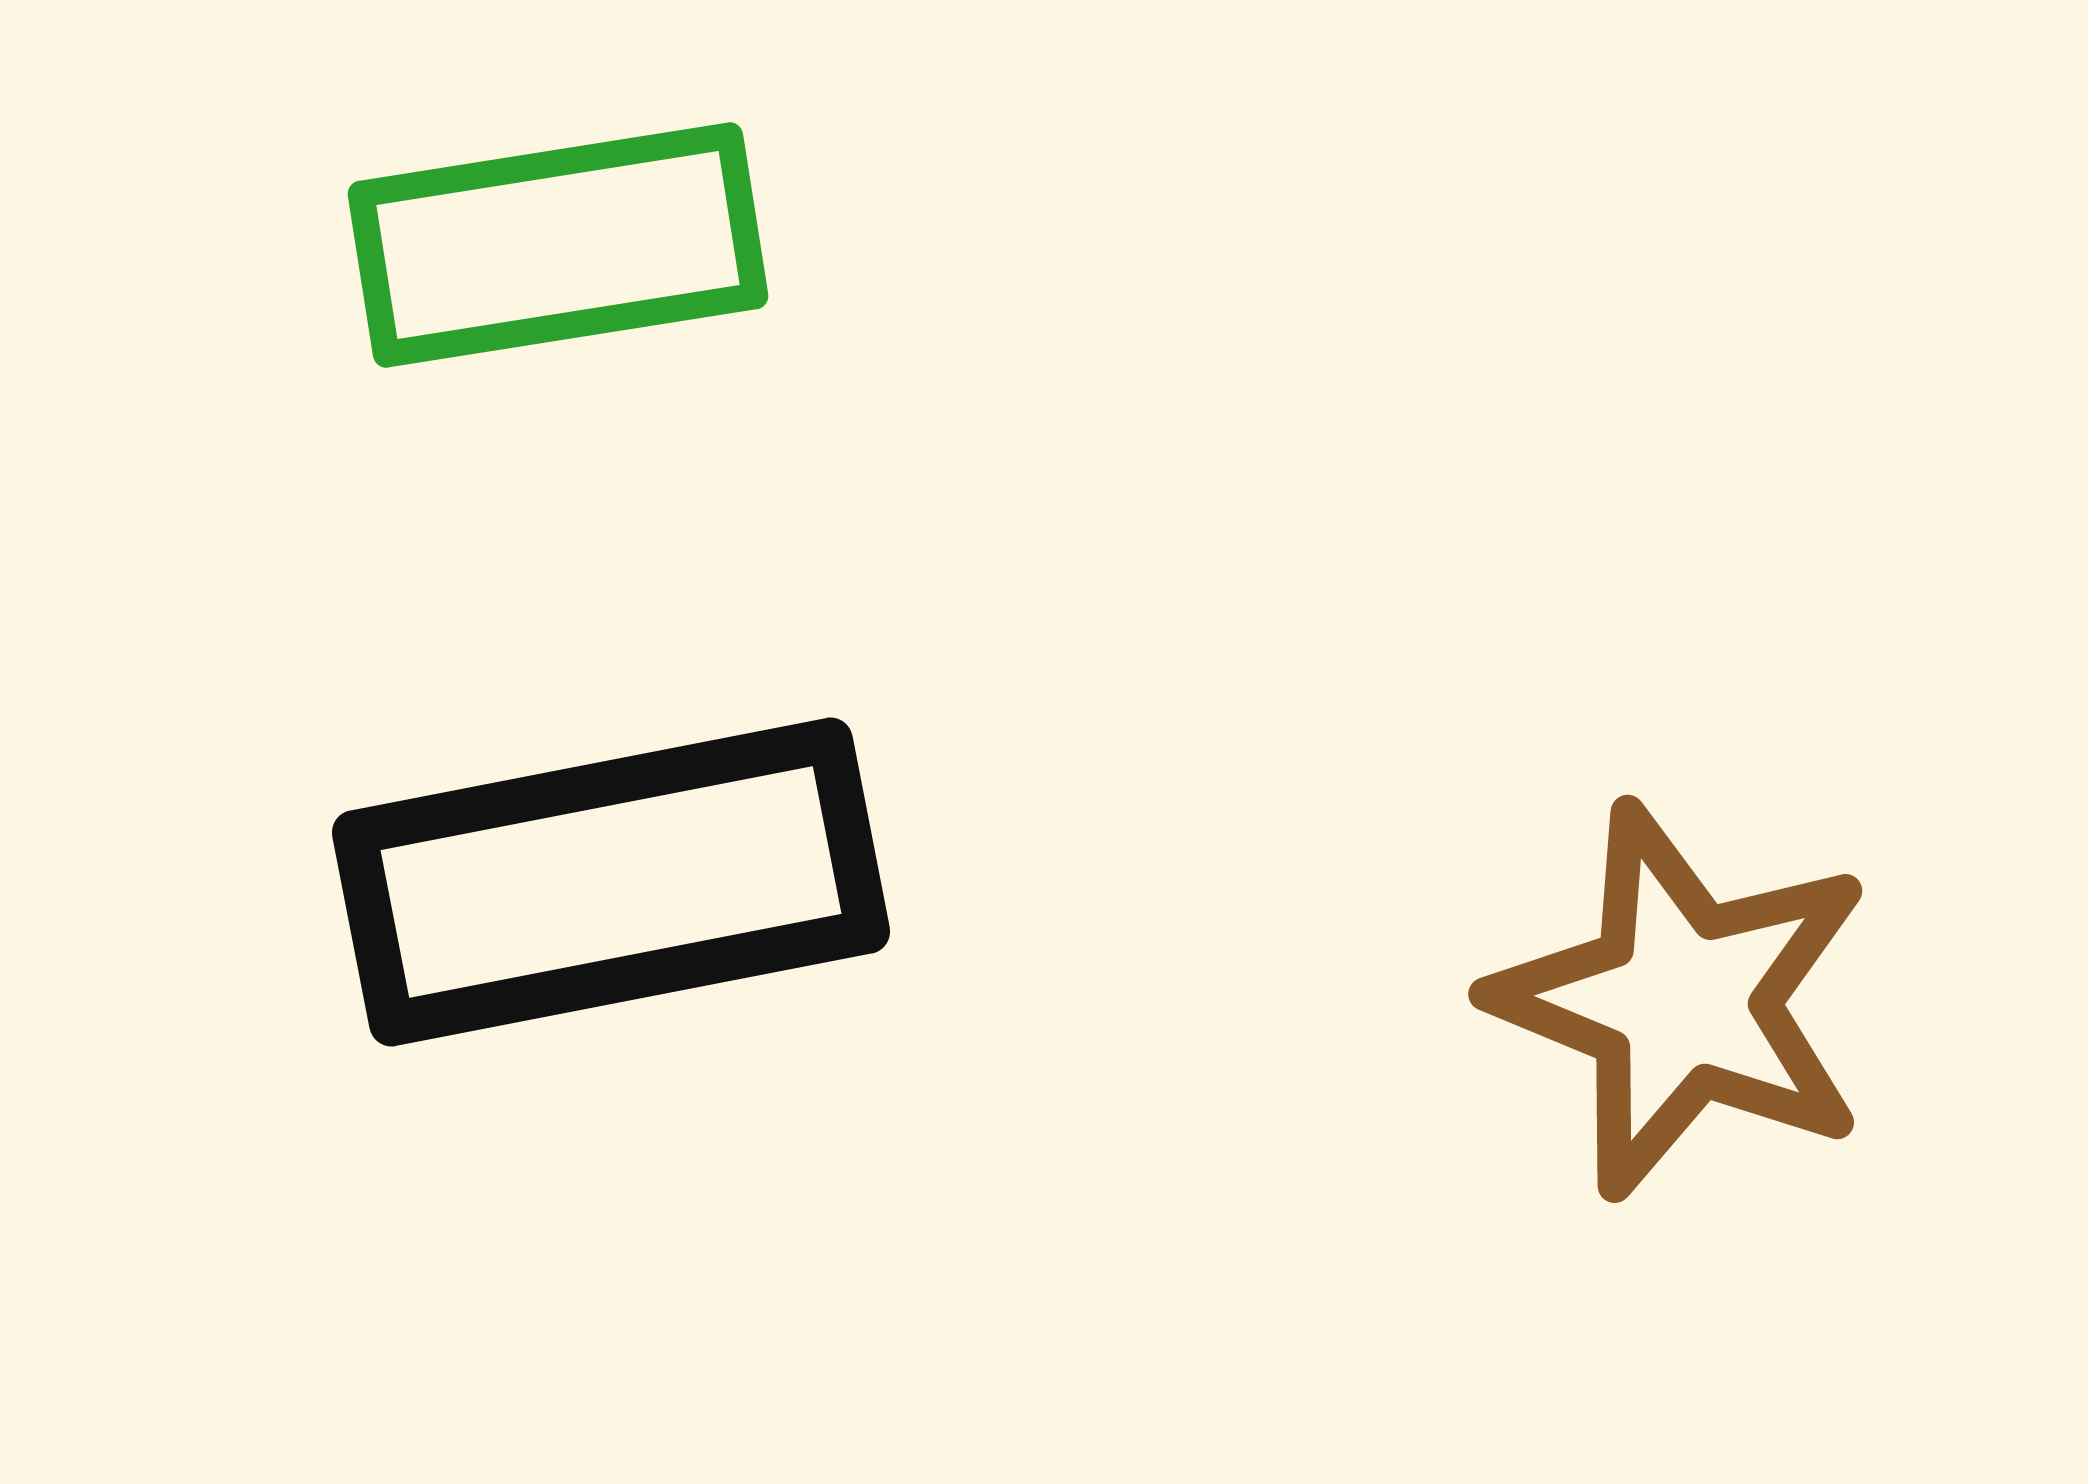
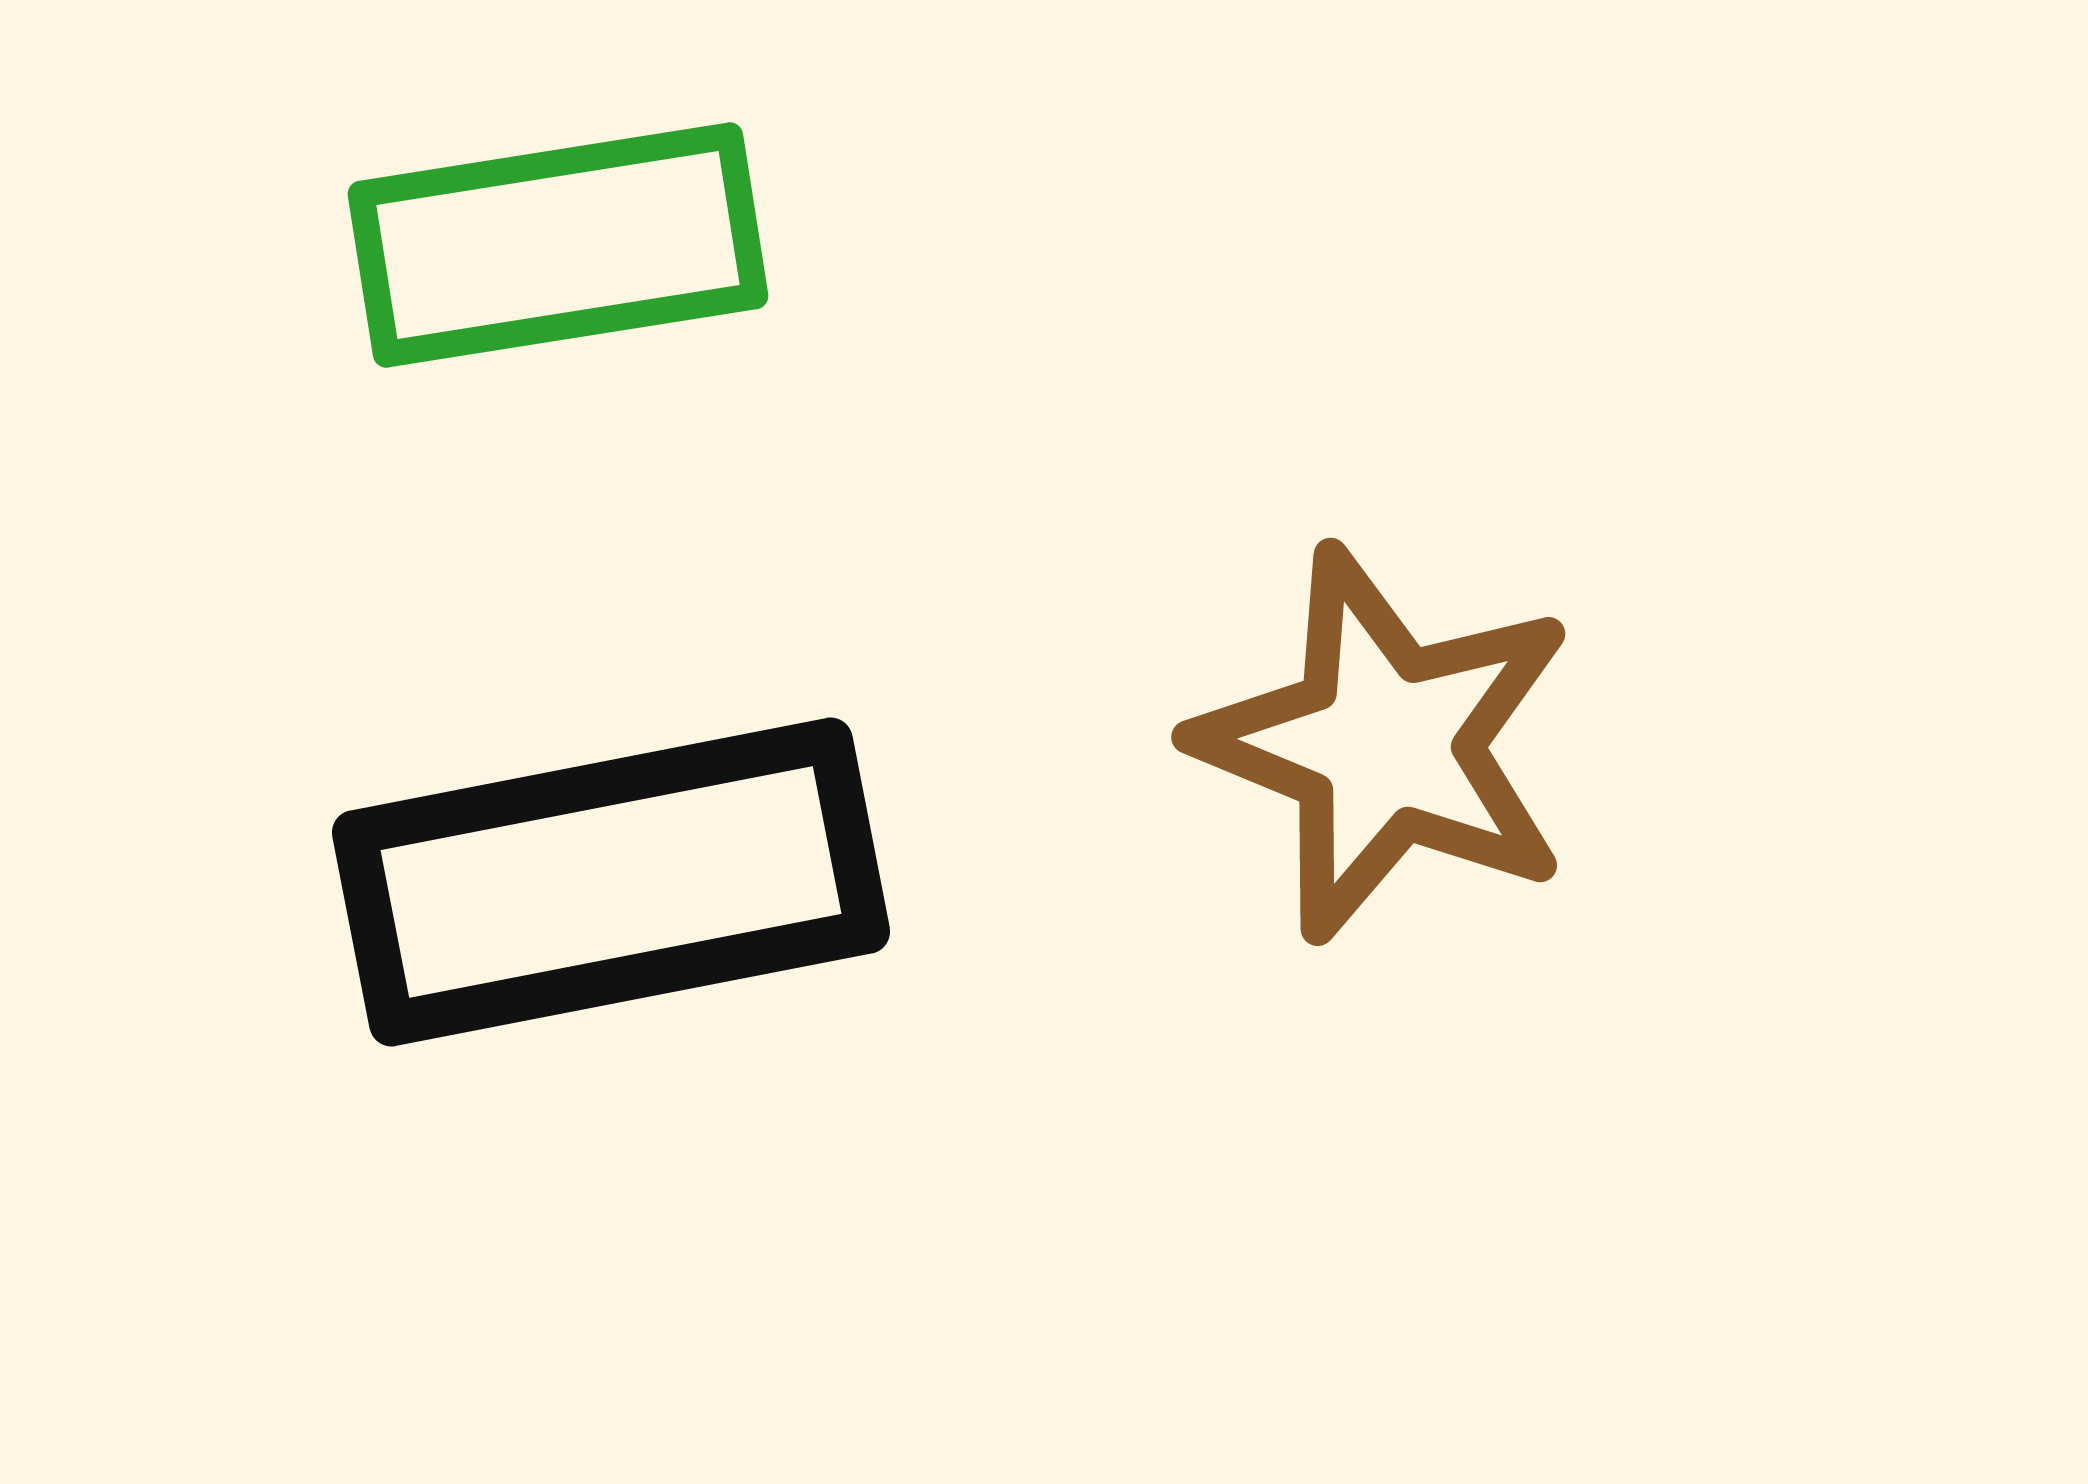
brown star: moved 297 px left, 257 px up
